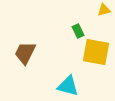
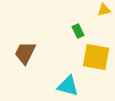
yellow square: moved 5 px down
